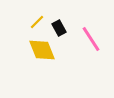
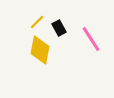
yellow diamond: moved 2 px left; rotated 32 degrees clockwise
